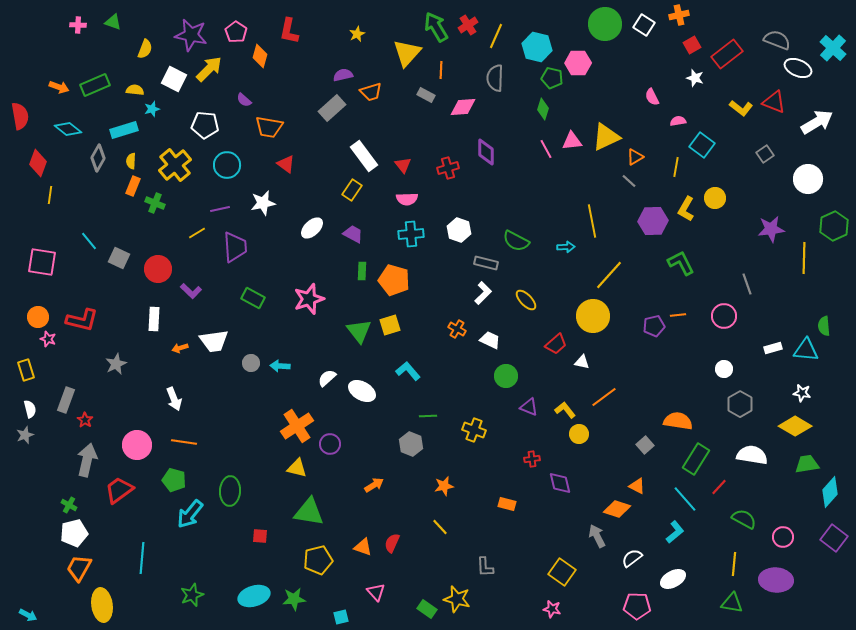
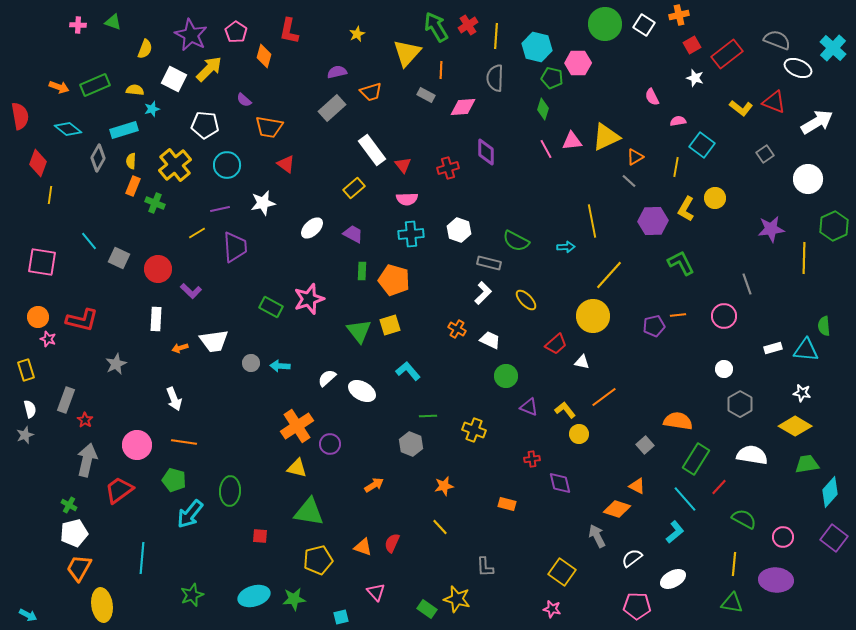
purple star at (191, 35): rotated 16 degrees clockwise
yellow line at (496, 36): rotated 20 degrees counterclockwise
orange diamond at (260, 56): moved 4 px right
purple semicircle at (343, 75): moved 6 px left, 3 px up
white rectangle at (364, 156): moved 8 px right, 6 px up
yellow rectangle at (352, 190): moved 2 px right, 2 px up; rotated 15 degrees clockwise
gray rectangle at (486, 263): moved 3 px right
green rectangle at (253, 298): moved 18 px right, 9 px down
white rectangle at (154, 319): moved 2 px right
